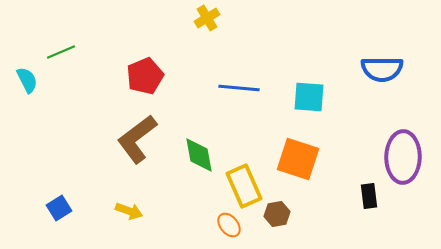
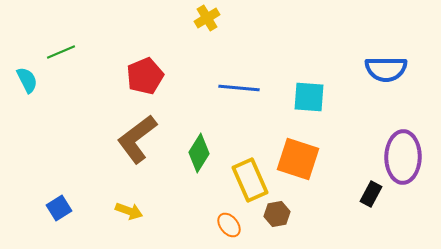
blue semicircle: moved 4 px right
green diamond: moved 2 px up; rotated 42 degrees clockwise
yellow rectangle: moved 6 px right, 6 px up
black rectangle: moved 2 px right, 2 px up; rotated 35 degrees clockwise
